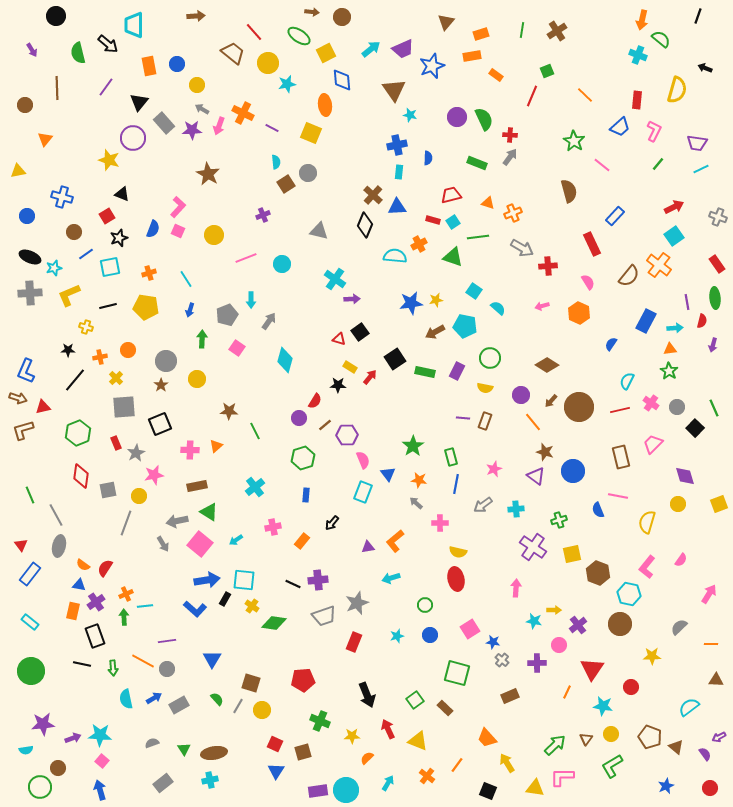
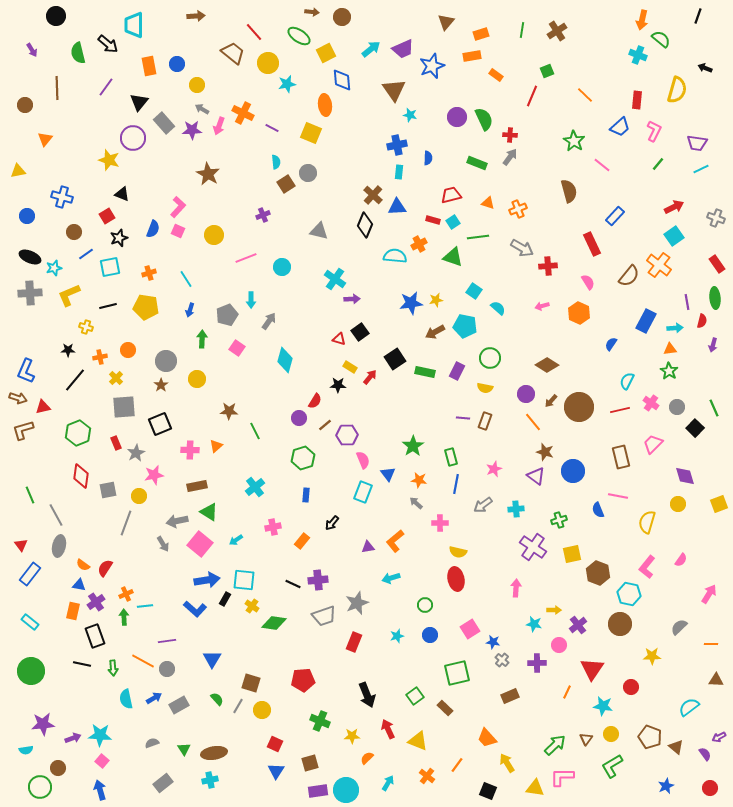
orange cross at (513, 213): moved 5 px right, 4 px up
gray cross at (718, 217): moved 2 px left, 1 px down
cyan circle at (282, 264): moved 3 px down
purple circle at (521, 395): moved 5 px right, 1 px up
cyan star at (534, 621): moved 3 px down
green square at (457, 673): rotated 28 degrees counterclockwise
green square at (415, 700): moved 4 px up
brown square at (303, 752): moved 7 px right, 11 px down
